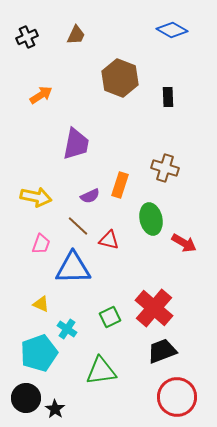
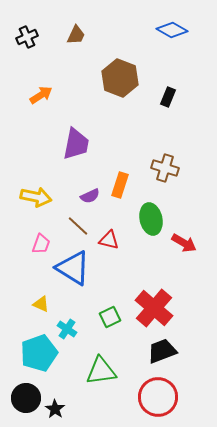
black rectangle: rotated 24 degrees clockwise
blue triangle: rotated 33 degrees clockwise
red circle: moved 19 px left
